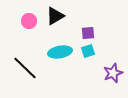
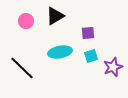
pink circle: moved 3 px left
cyan square: moved 3 px right, 5 px down
black line: moved 3 px left
purple star: moved 6 px up
